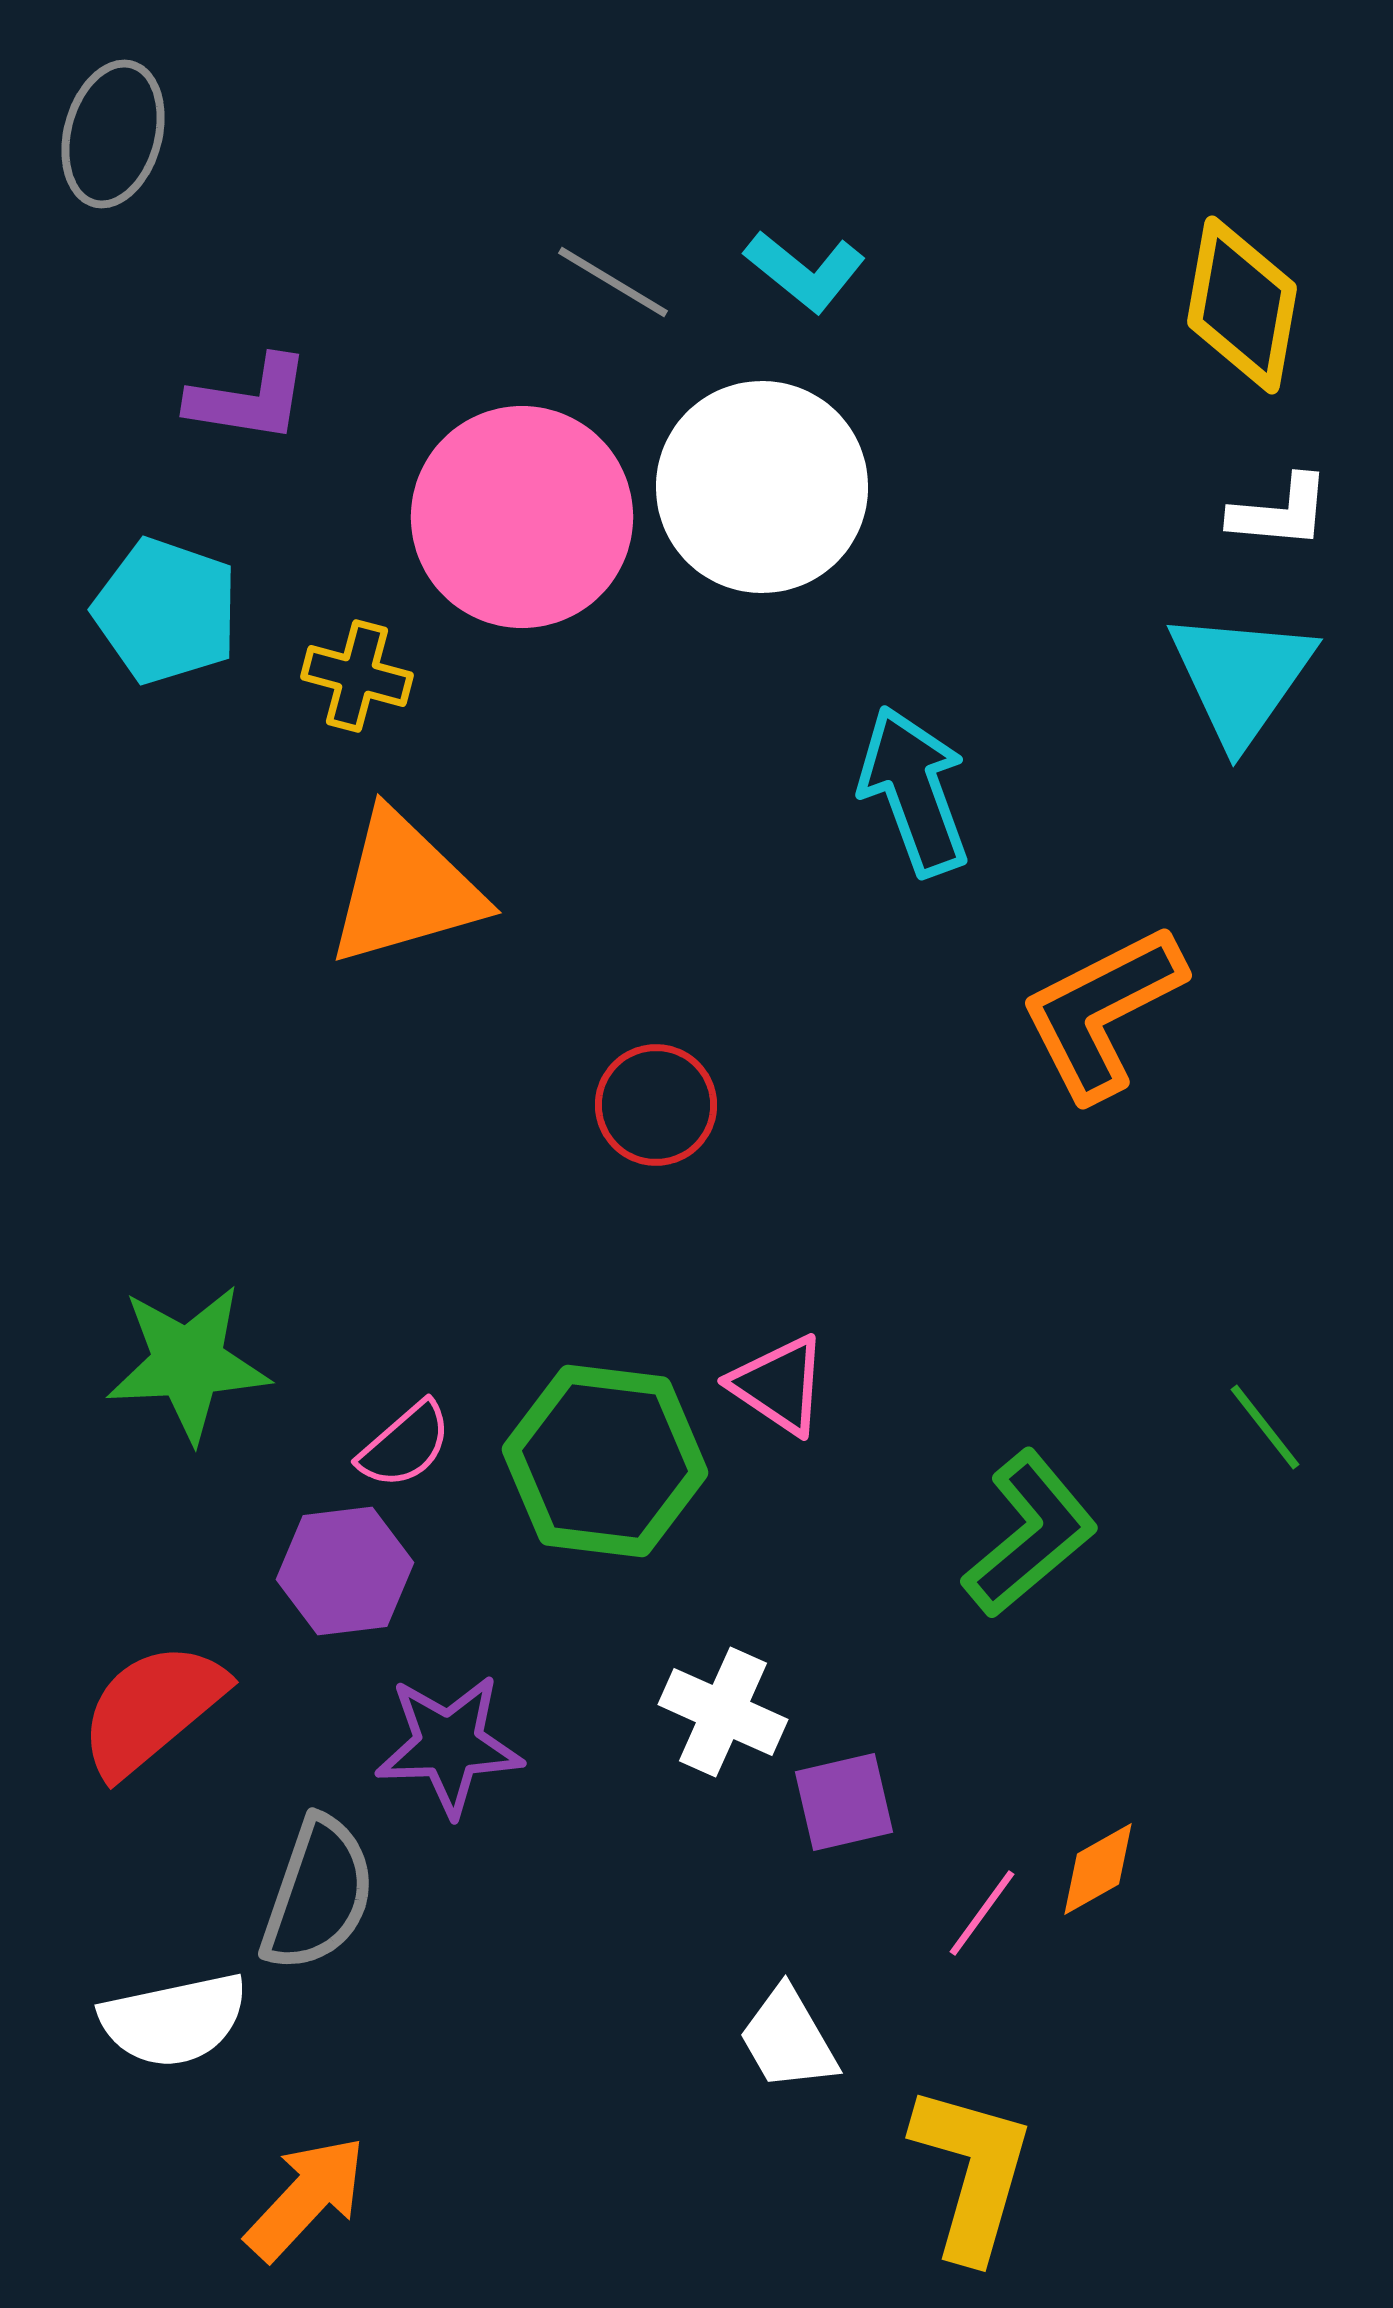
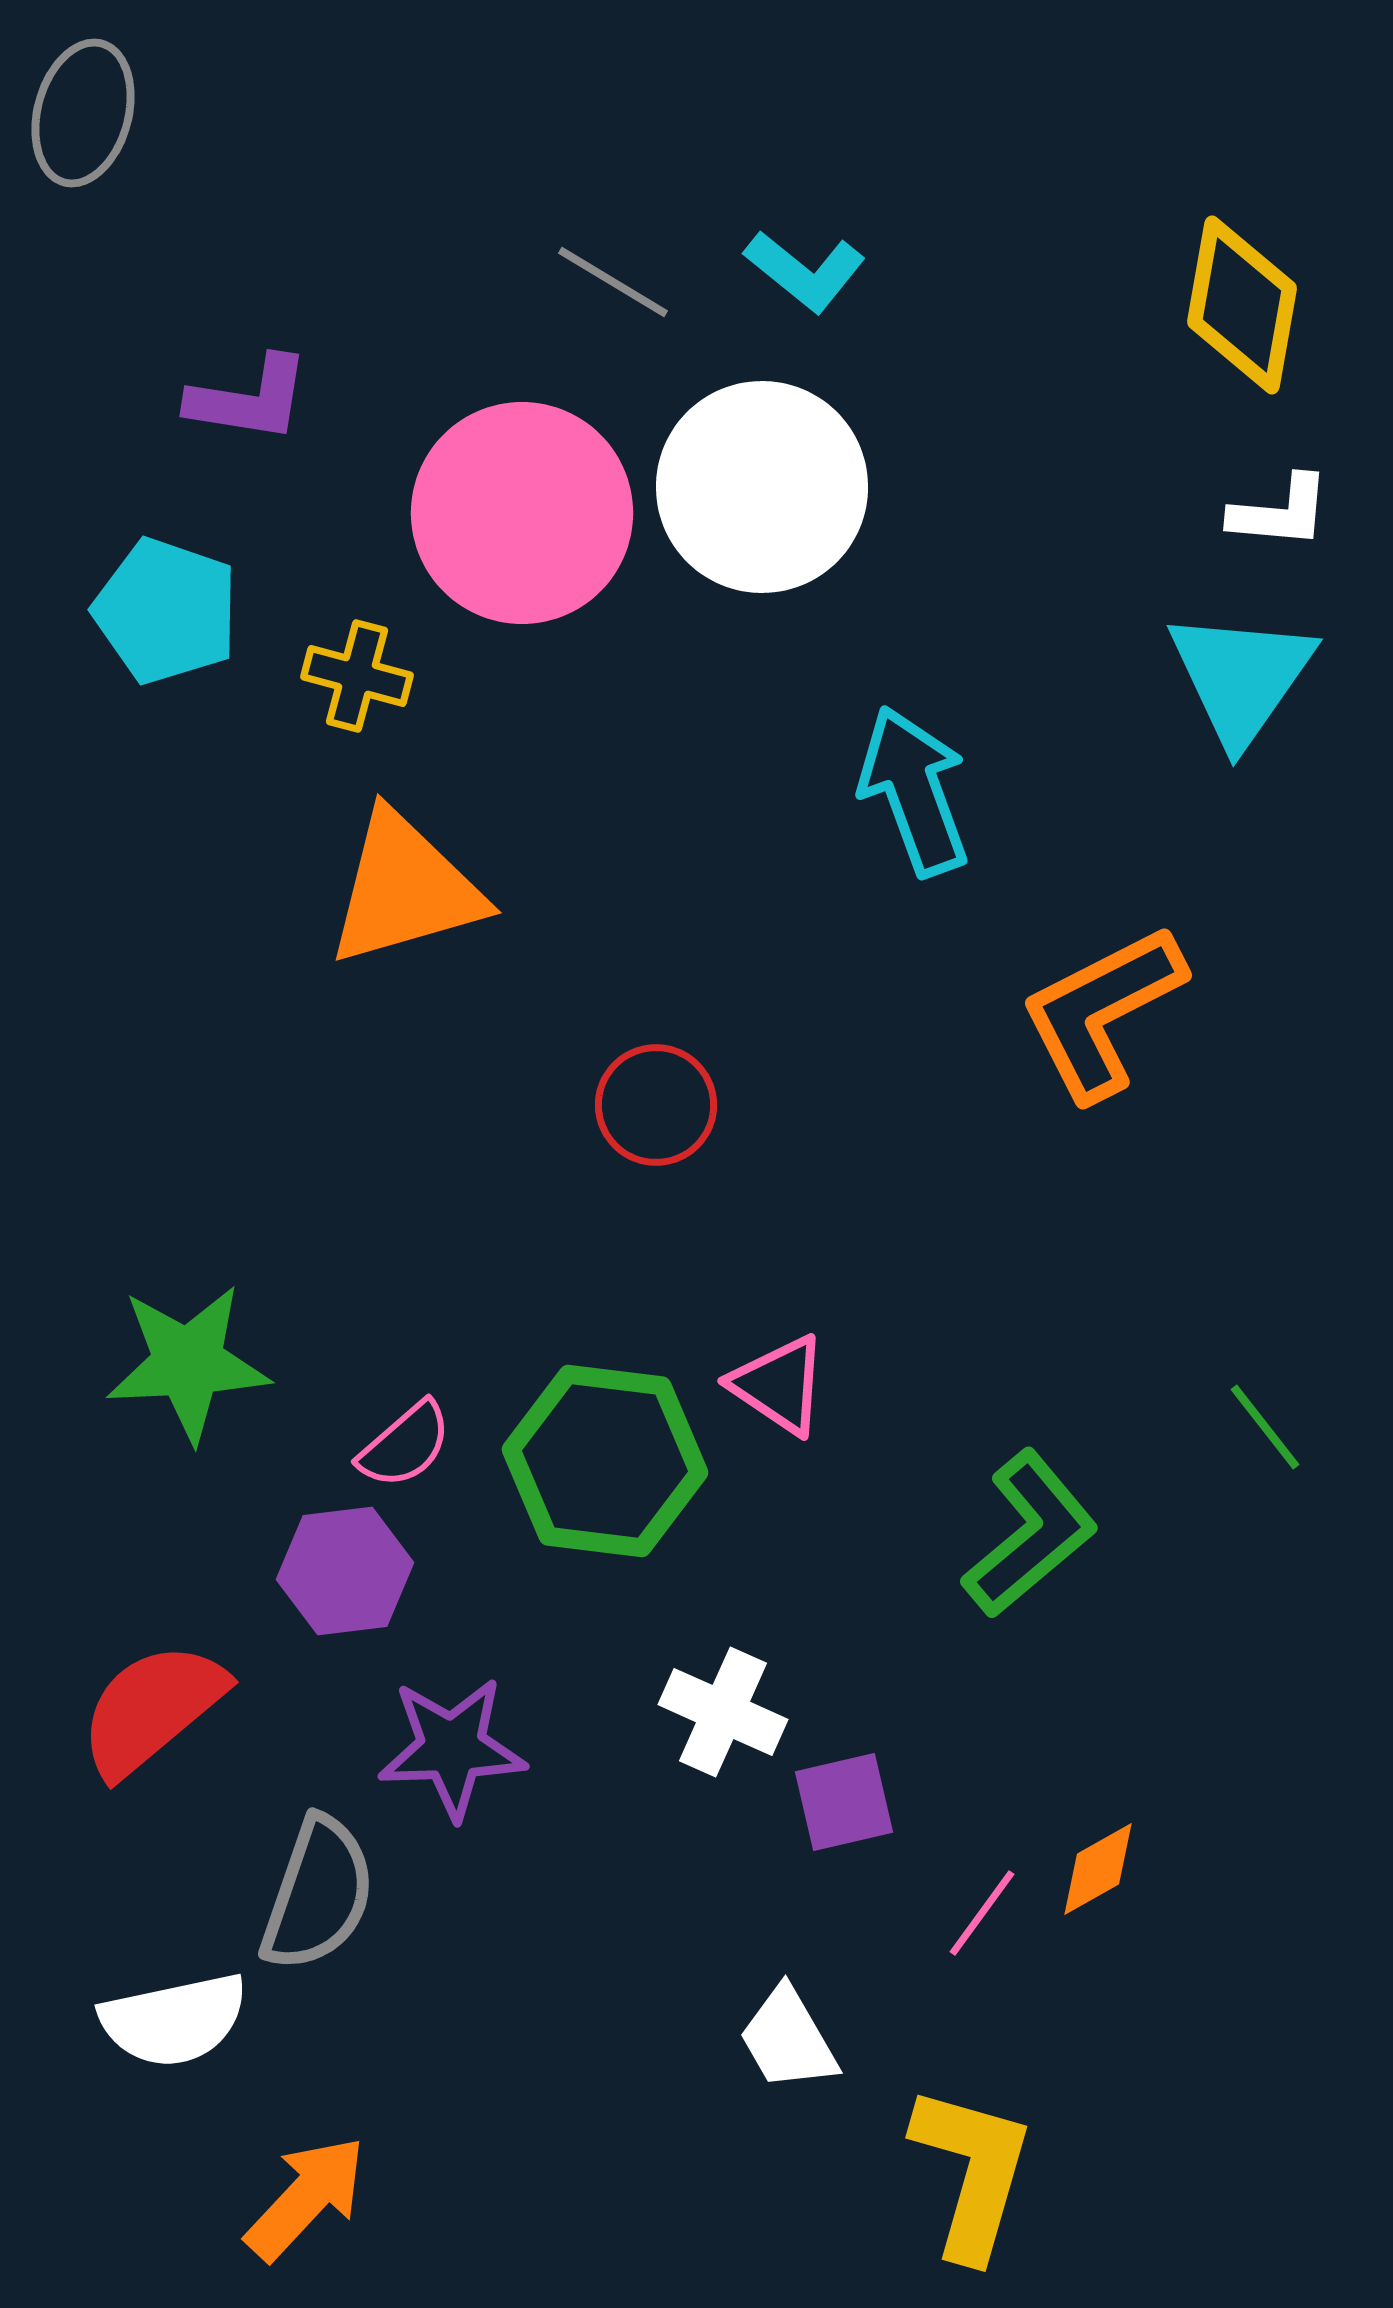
gray ellipse: moved 30 px left, 21 px up
pink circle: moved 4 px up
purple star: moved 3 px right, 3 px down
